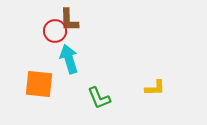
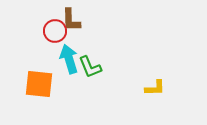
brown L-shape: moved 2 px right
green L-shape: moved 9 px left, 31 px up
